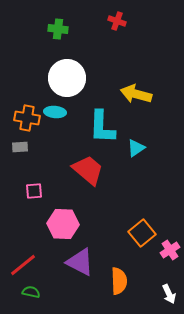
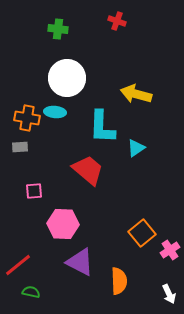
red line: moved 5 px left
